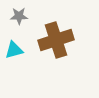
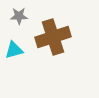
brown cross: moved 3 px left, 3 px up
